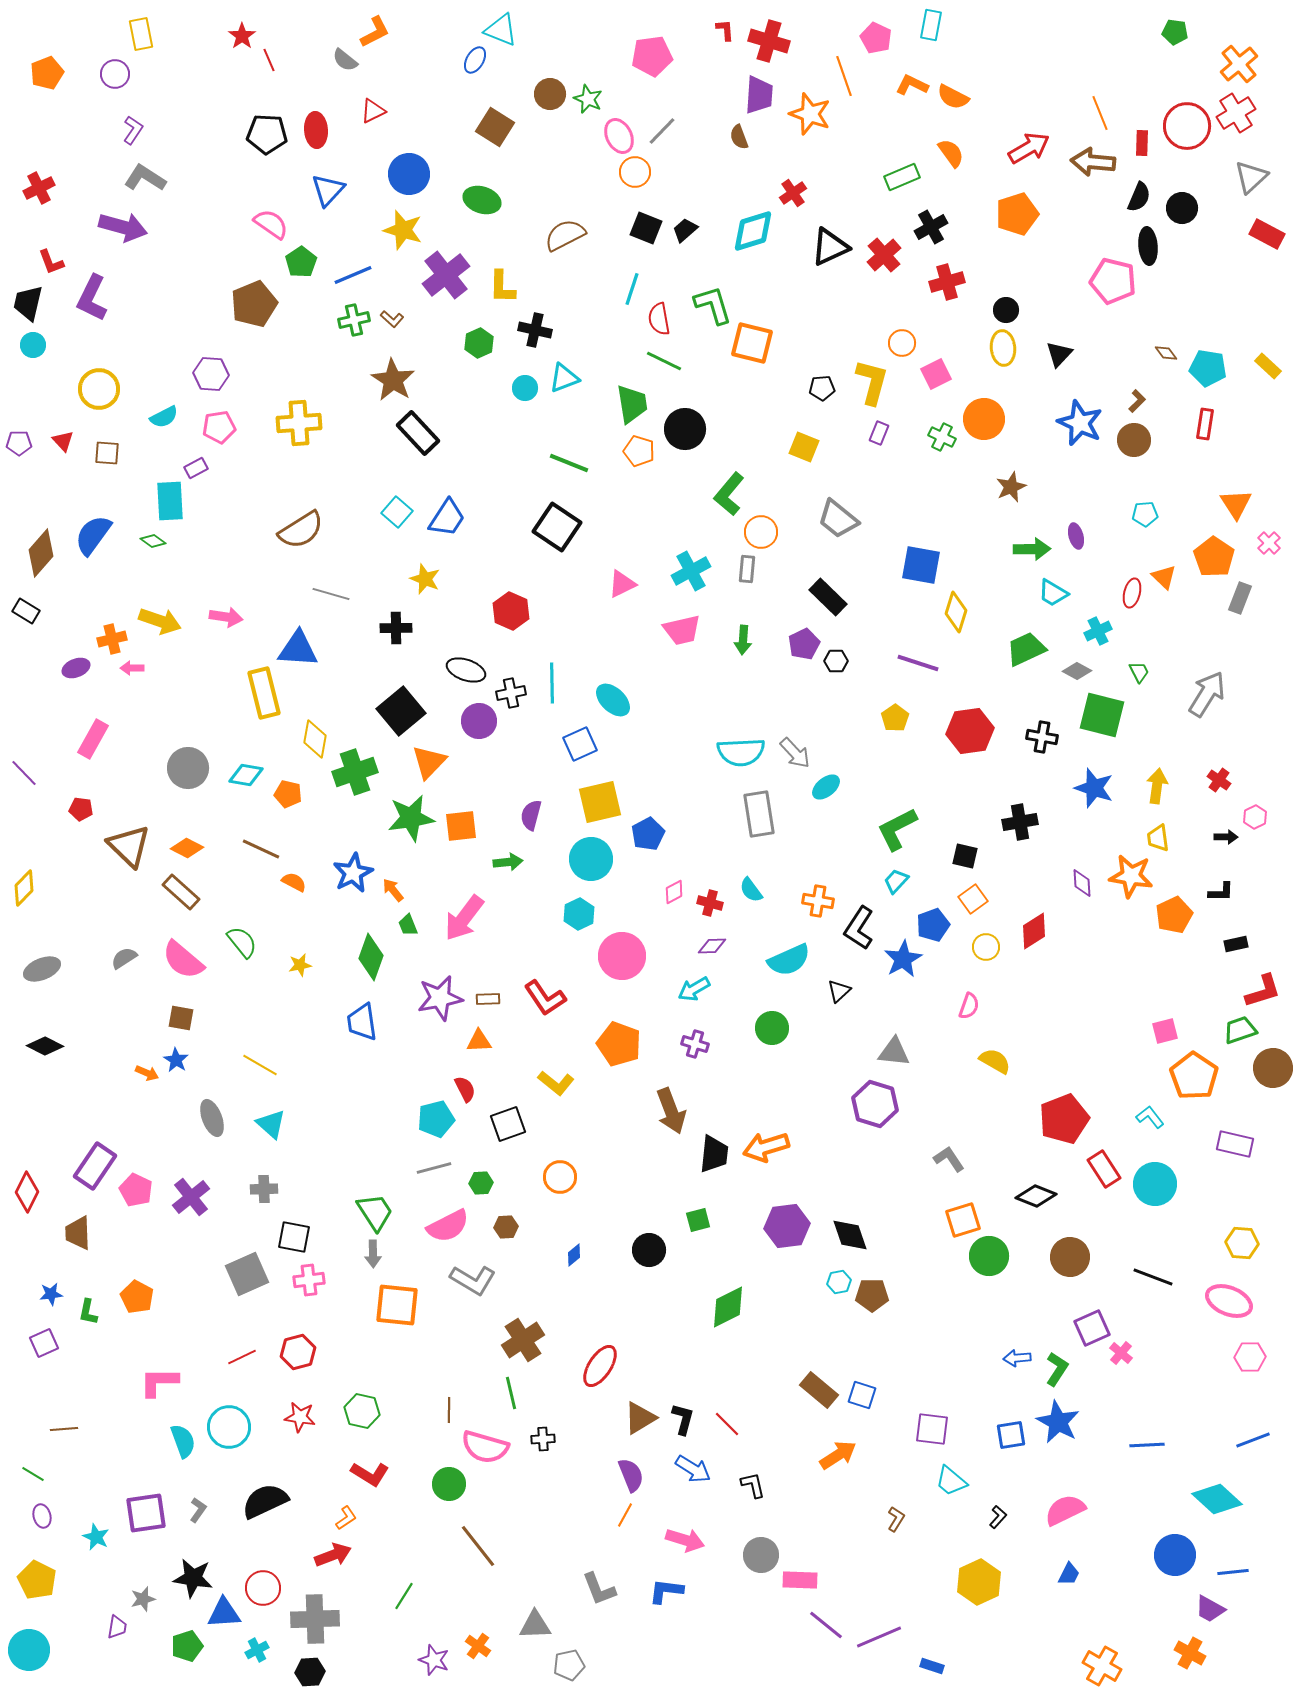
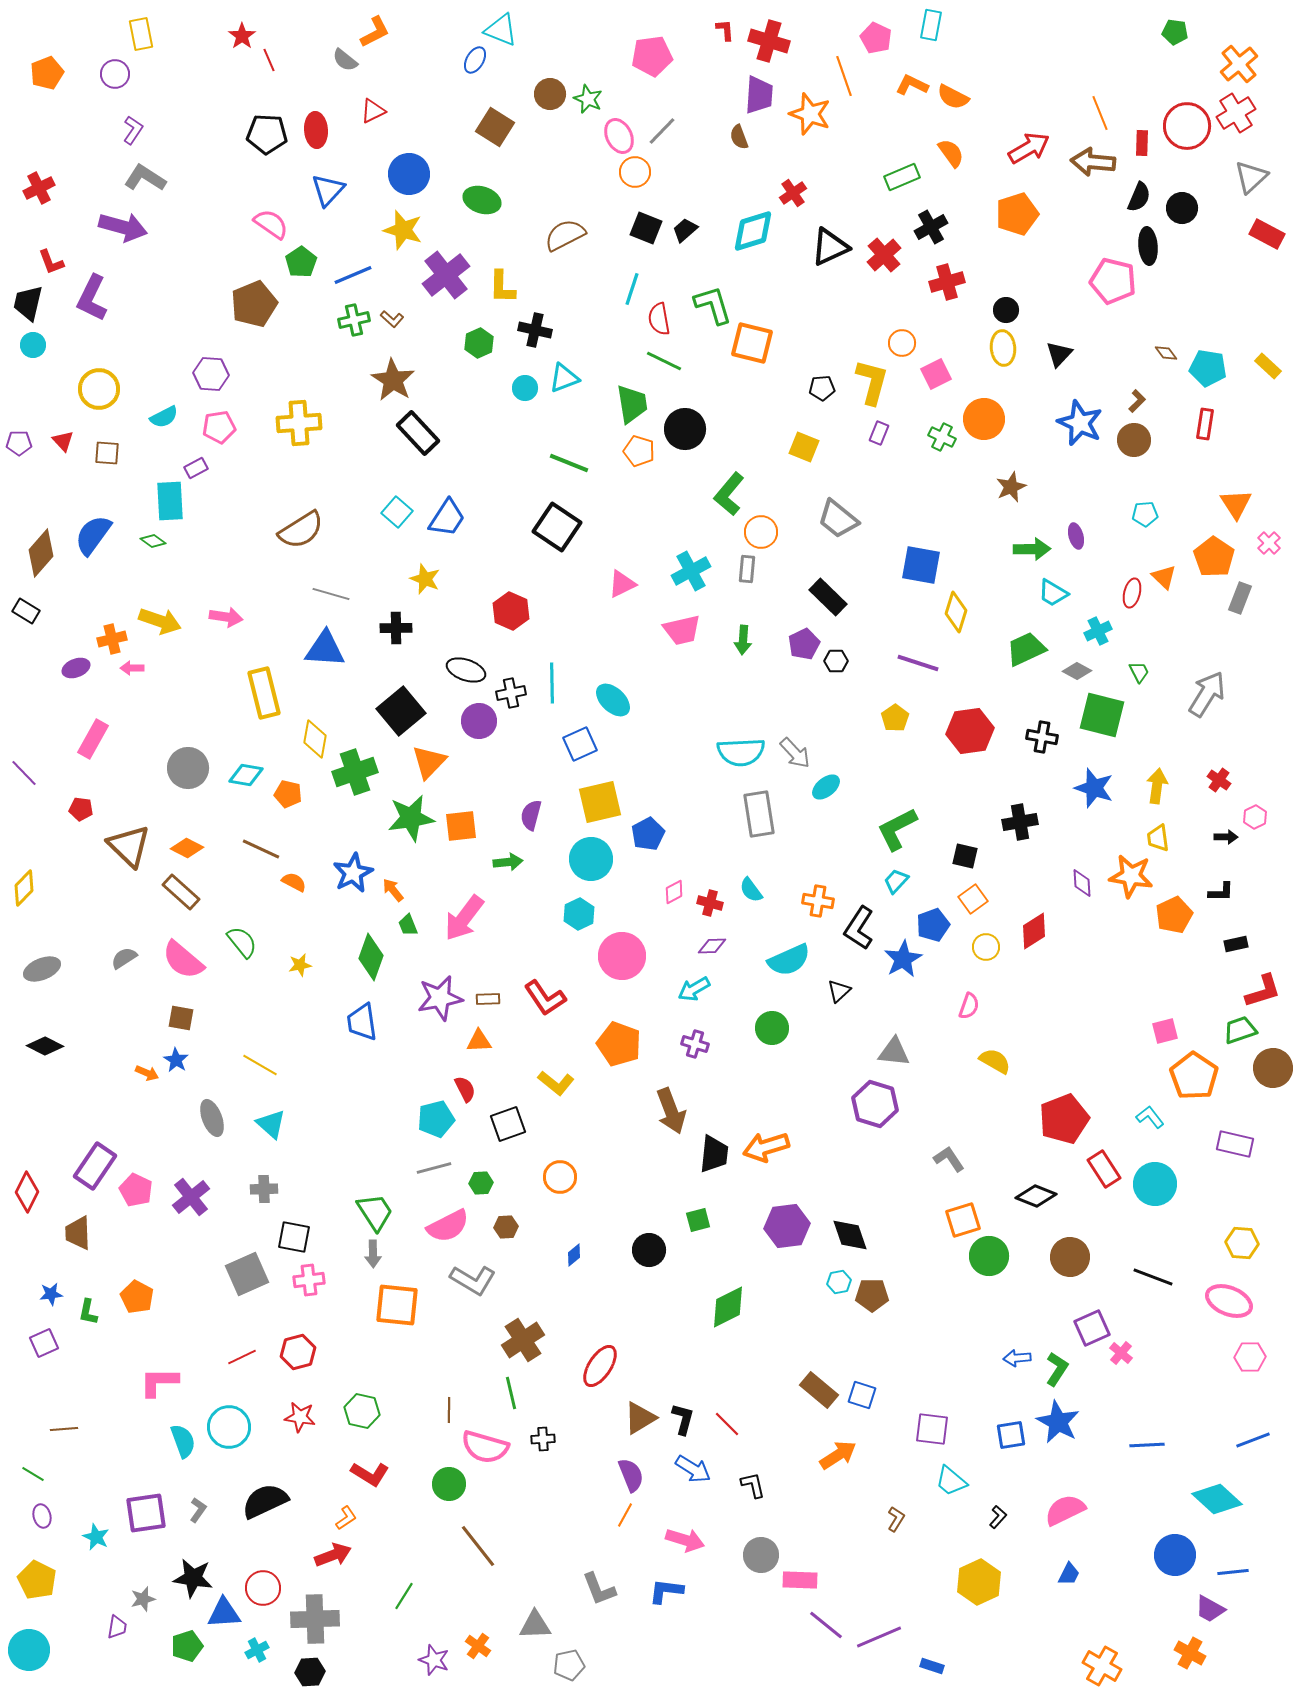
blue triangle at (298, 649): moved 27 px right
